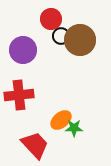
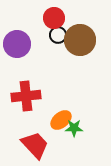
red circle: moved 3 px right, 1 px up
black circle: moved 3 px left, 1 px up
purple circle: moved 6 px left, 6 px up
red cross: moved 7 px right, 1 px down
